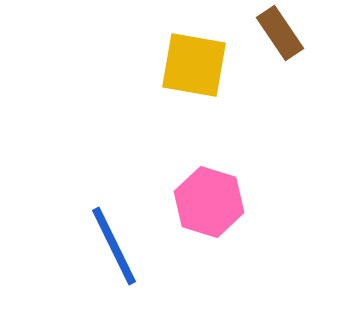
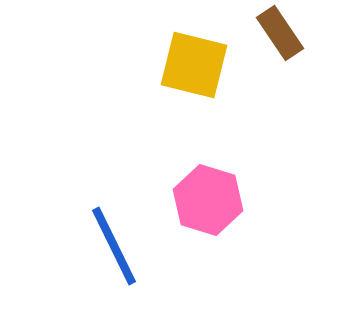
yellow square: rotated 4 degrees clockwise
pink hexagon: moved 1 px left, 2 px up
